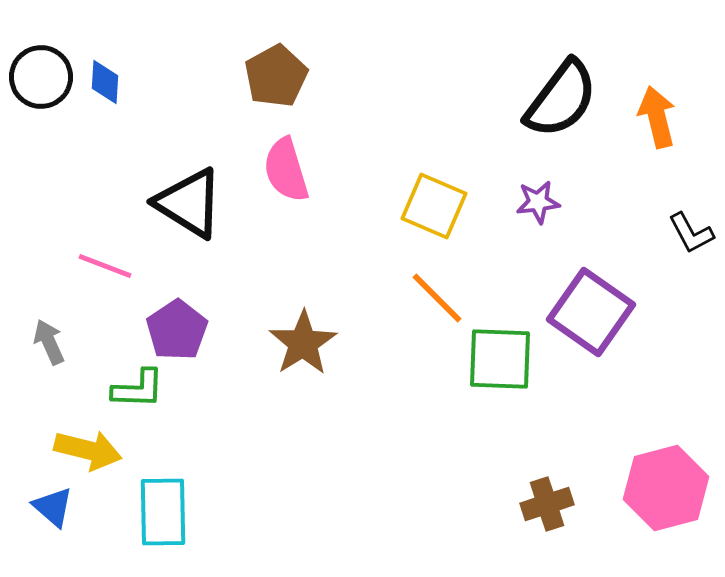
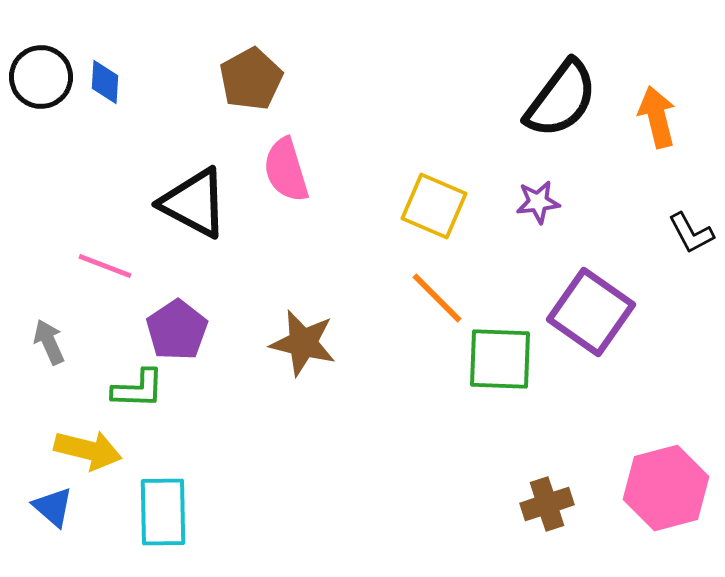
brown pentagon: moved 25 px left, 3 px down
black triangle: moved 5 px right; rotated 4 degrees counterclockwise
brown star: rotated 26 degrees counterclockwise
